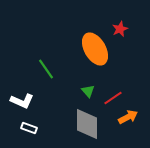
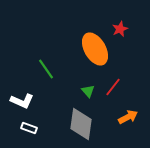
red line: moved 11 px up; rotated 18 degrees counterclockwise
gray diamond: moved 6 px left; rotated 8 degrees clockwise
